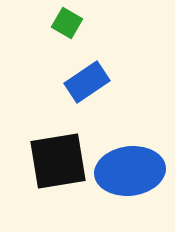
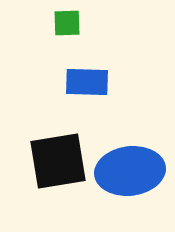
green square: rotated 32 degrees counterclockwise
blue rectangle: rotated 36 degrees clockwise
